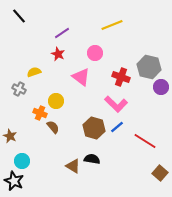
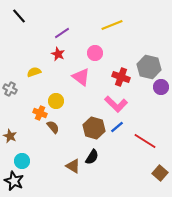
gray cross: moved 9 px left
black semicircle: moved 2 px up; rotated 112 degrees clockwise
